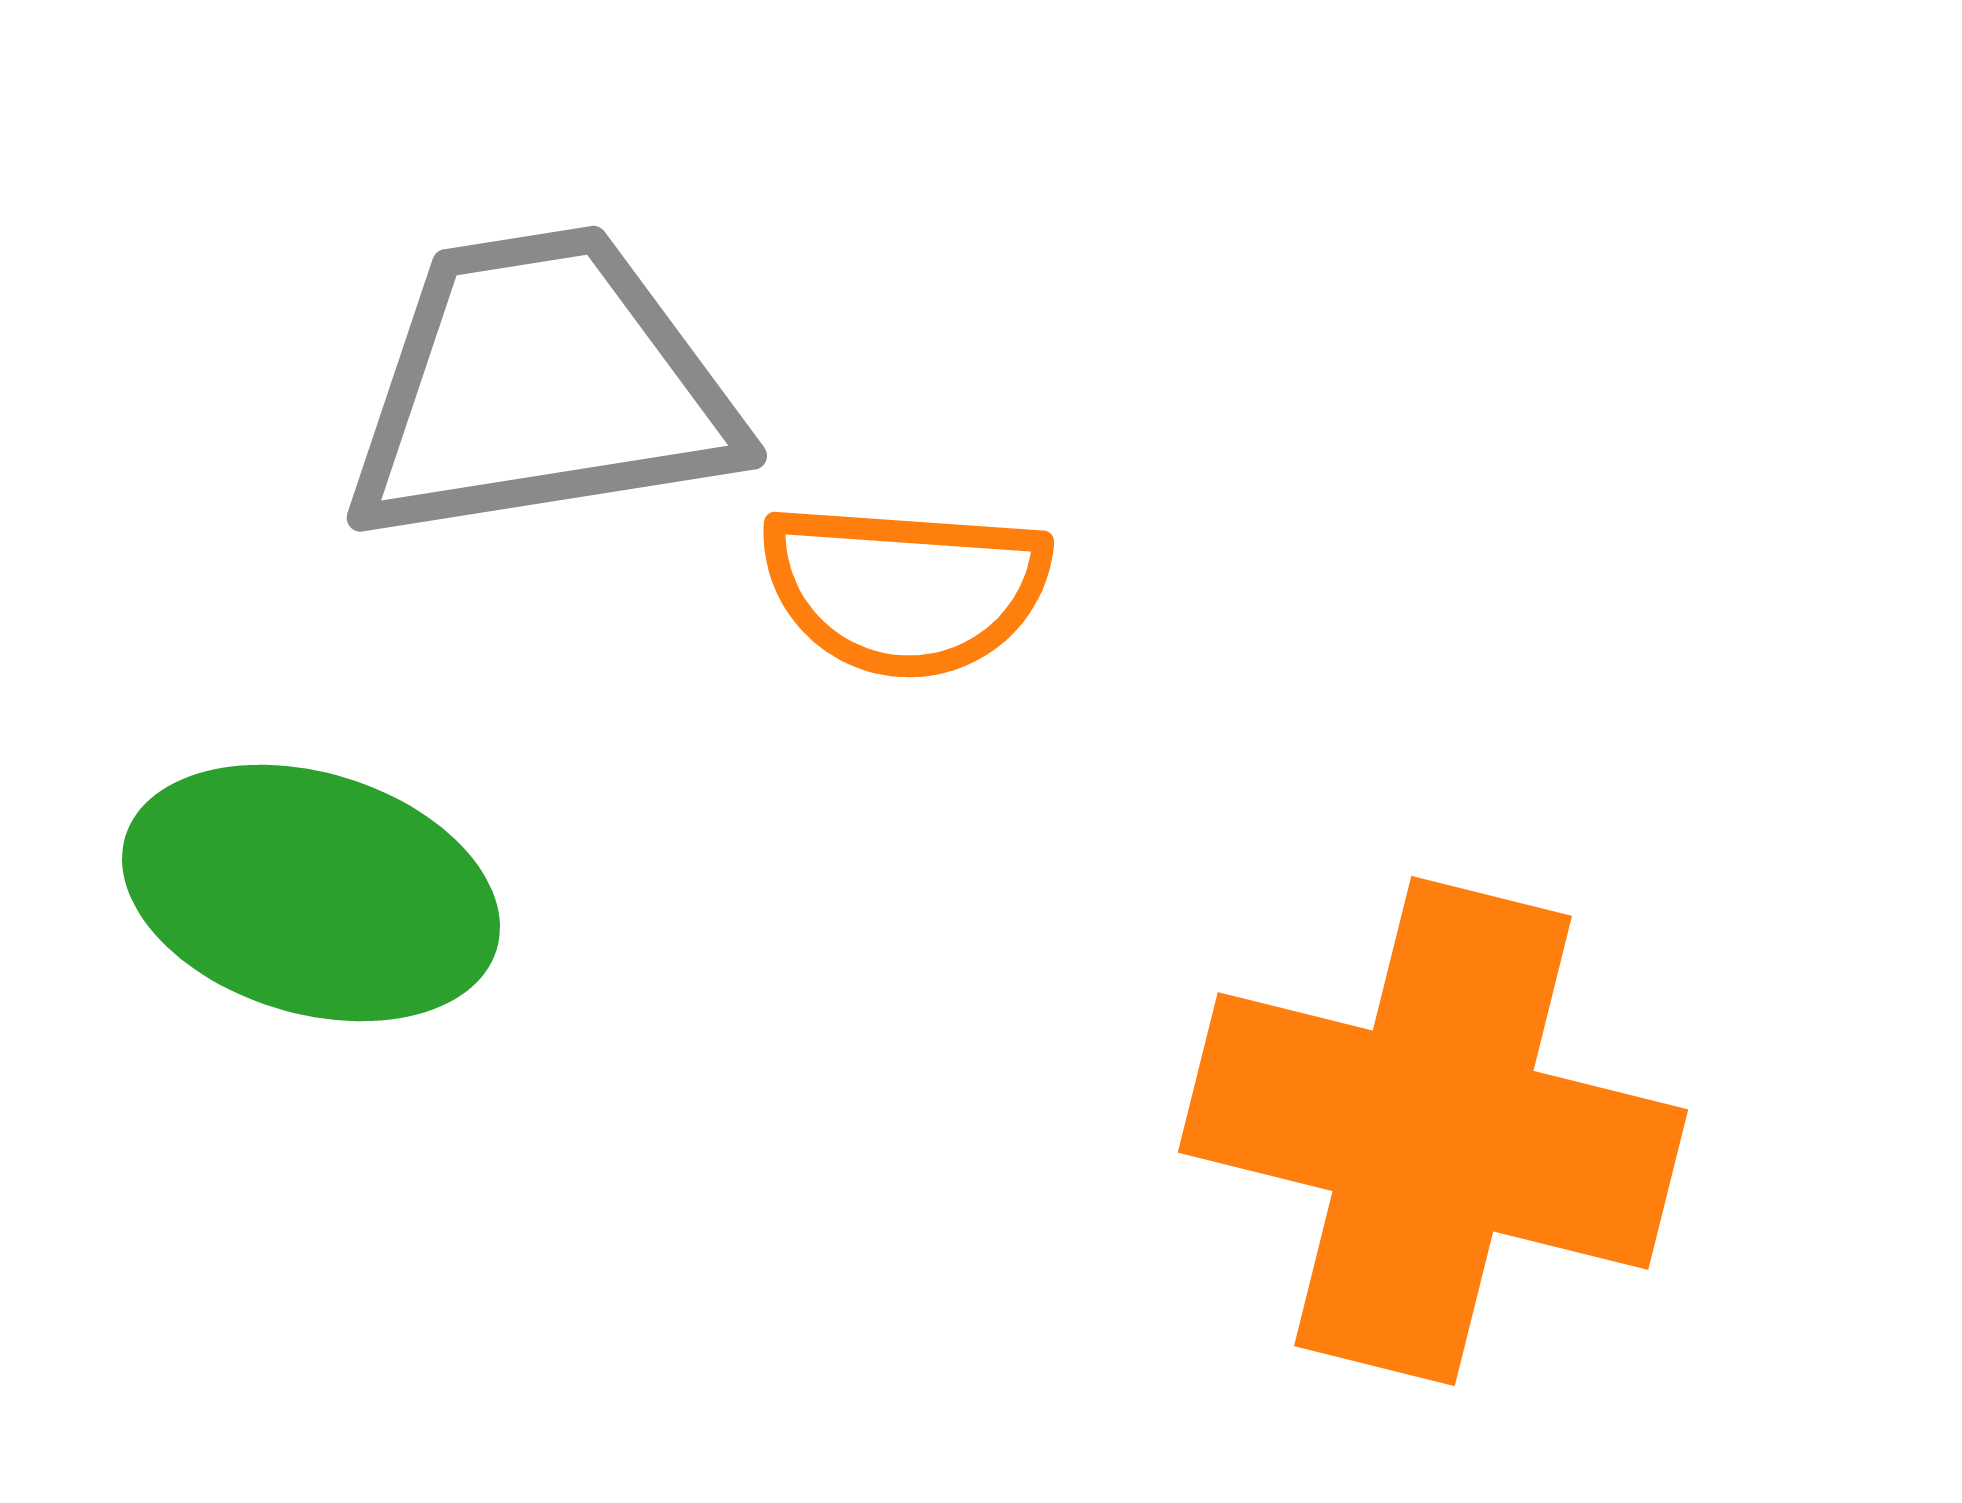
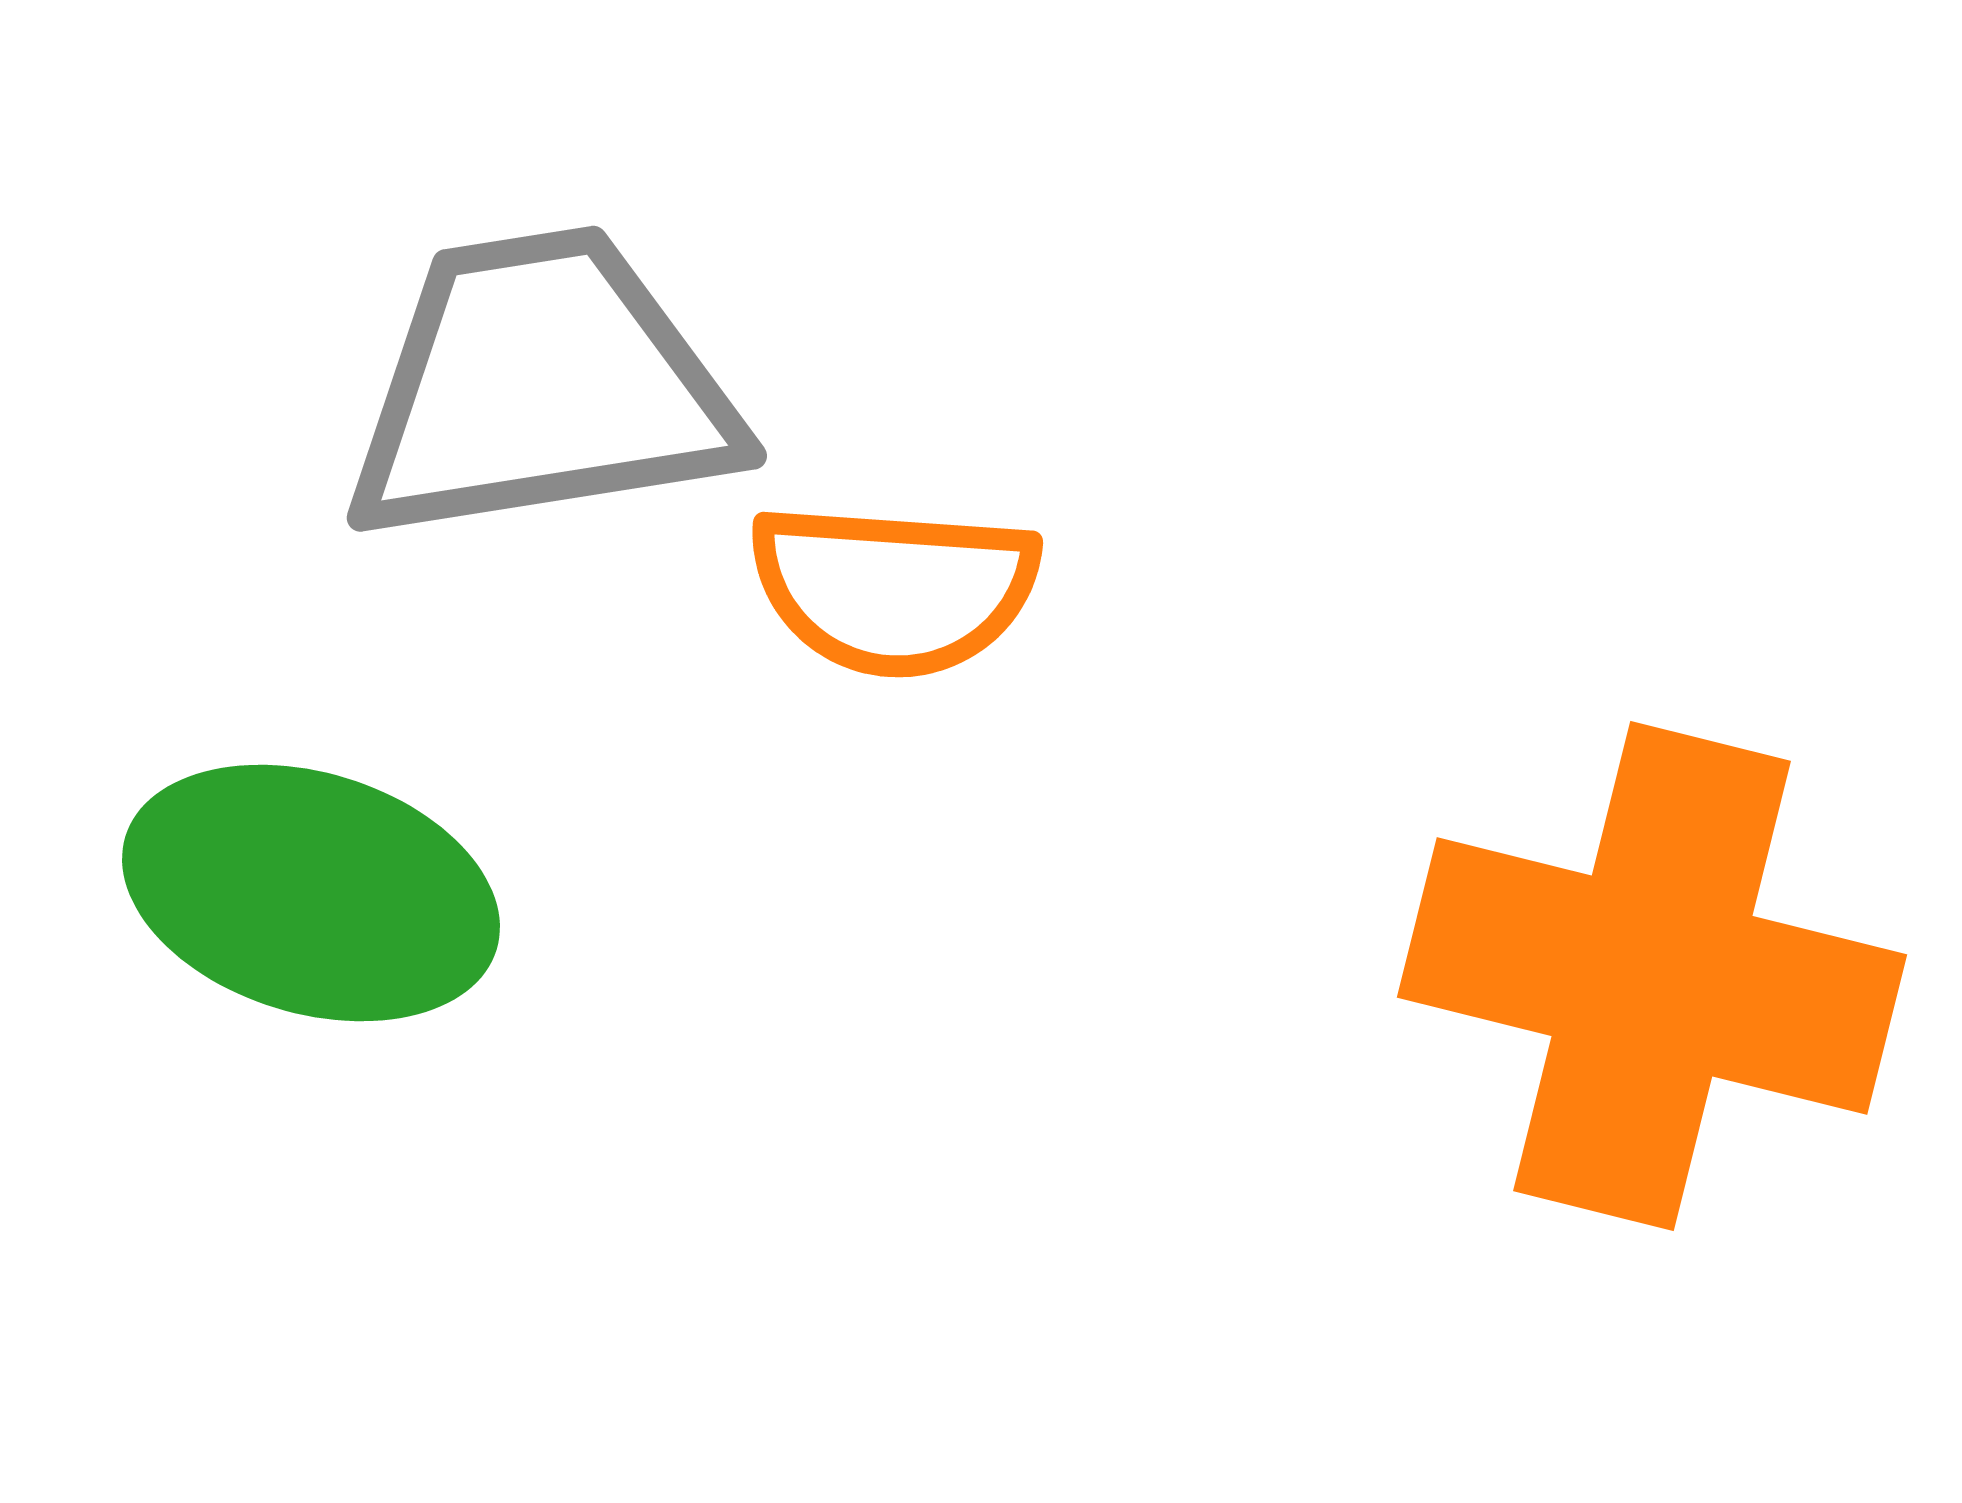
orange semicircle: moved 11 px left
orange cross: moved 219 px right, 155 px up
